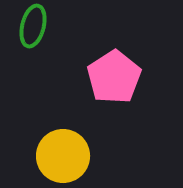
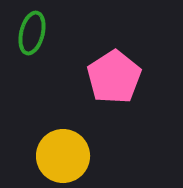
green ellipse: moved 1 px left, 7 px down
